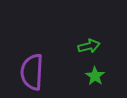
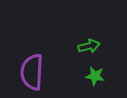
green star: rotated 24 degrees counterclockwise
